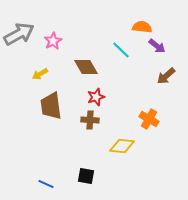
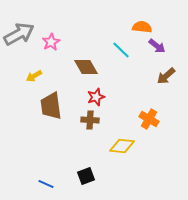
pink star: moved 2 px left, 1 px down
yellow arrow: moved 6 px left, 2 px down
black square: rotated 30 degrees counterclockwise
